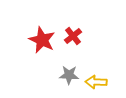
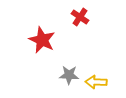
red cross: moved 7 px right, 19 px up; rotated 18 degrees counterclockwise
